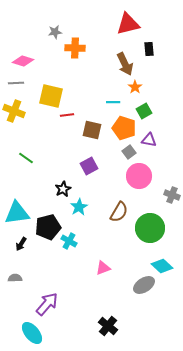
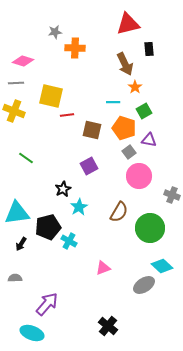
cyan ellipse: rotated 30 degrees counterclockwise
